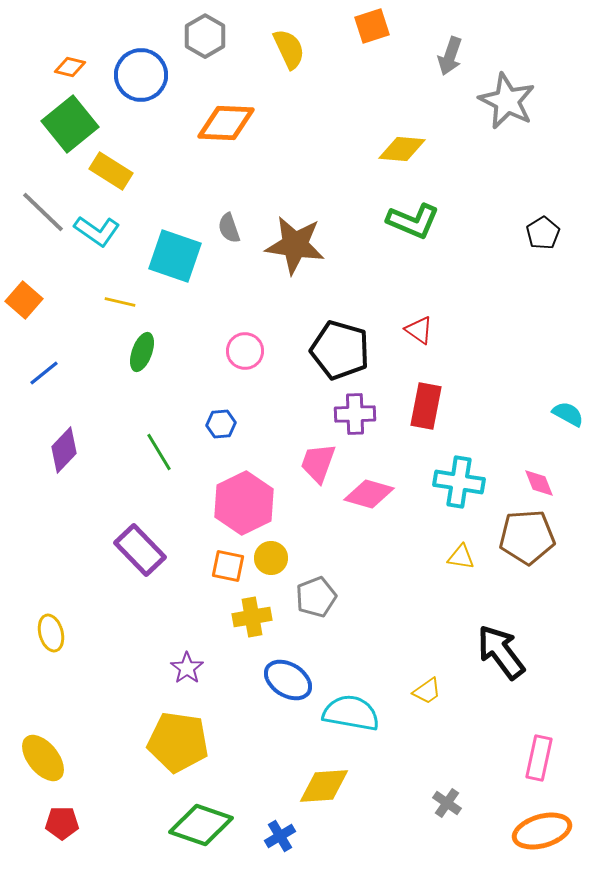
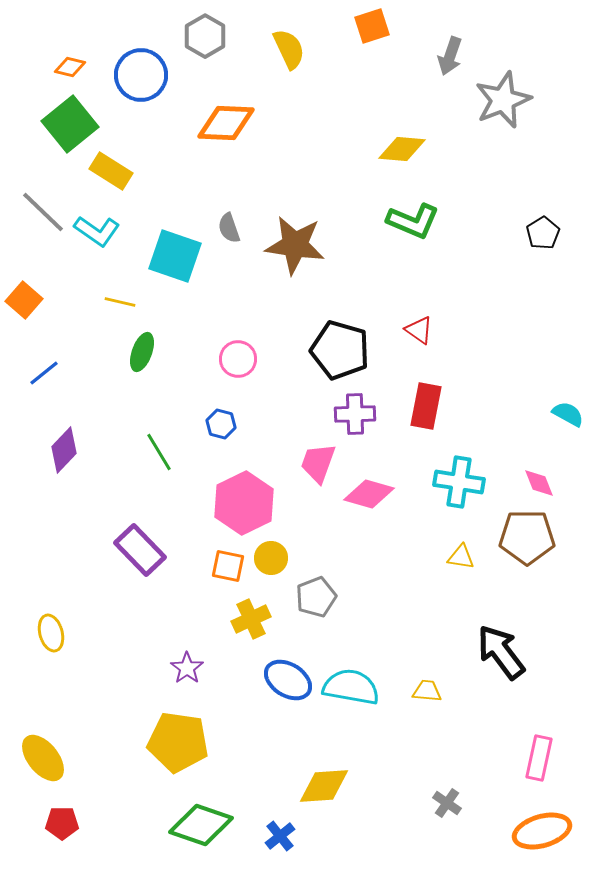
gray star at (507, 101): moved 4 px left, 1 px up; rotated 24 degrees clockwise
pink circle at (245, 351): moved 7 px left, 8 px down
blue hexagon at (221, 424): rotated 20 degrees clockwise
brown pentagon at (527, 537): rotated 4 degrees clockwise
yellow cross at (252, 617): moved 1 px left, 2 px down; rotated 15 degrees counterclockwise
yellow trapezoid at (427, 691): rotated 140 degrees counterclockwise
cyan semicircle at (351, 713): moved 26 px up
blue cross at (280, 836): rotated 8 degrees counterclockwise
